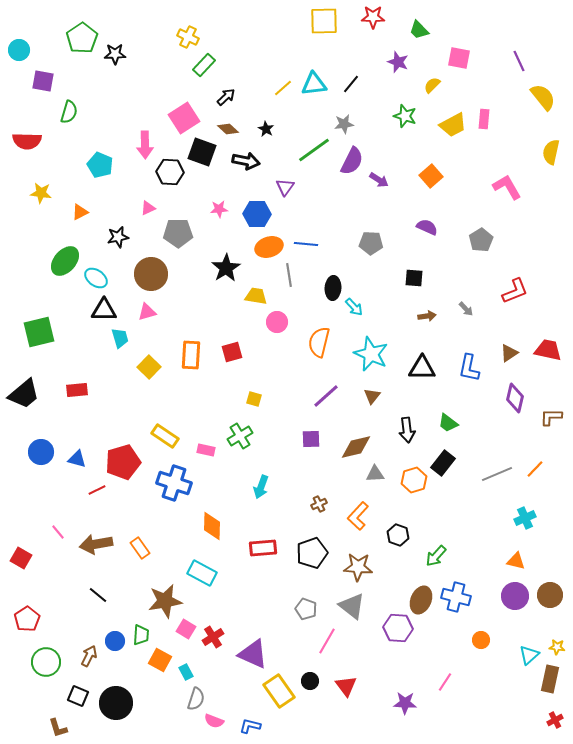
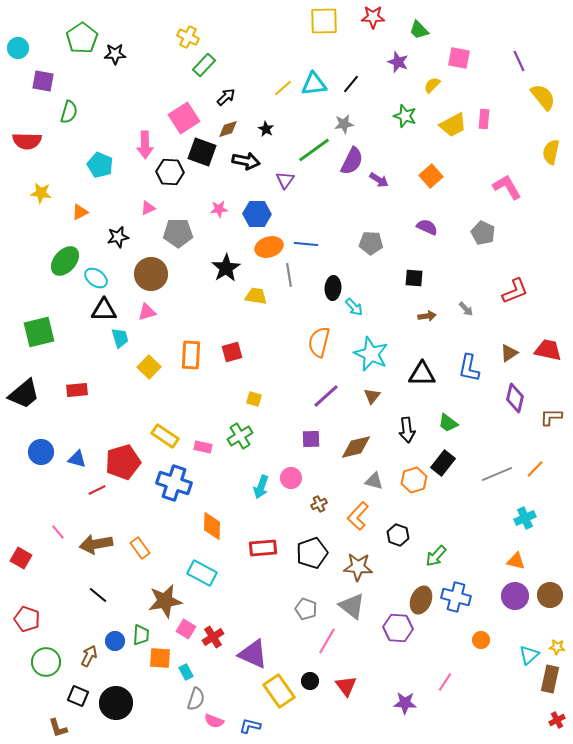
cyan circle at (19, 50): moved 1 px left, 2 px up
brown diamond at (228, 129): rotated 60 degrees counterclockwise
purple triangle at (285, 187): moved 7 px up
gray pentagon at (481, 240): moved 2 px right, 7 px up; rotated 15 degrees counterclockwise
pink circle at (277, 322): moved 14 px right, 156 px down
black triangle at (422, 368): moved 6 px down
pink rectangle at (206, 450): moved 3 px left, 3 px up
gray triangle at (375, 474): moved 1 px left, 7 px down; rotated 18 degrees clockwise
red pentagon at (27, 619): rotated 20 degrees counterclockwise
orange square at (160, 660): moved 2 px up; rotated 25 degrees counterclockwise
red cross at (555, 720): moved 2 px right
